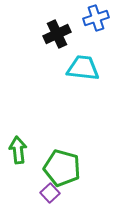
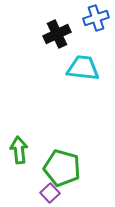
green arrow: moved 1 px right
